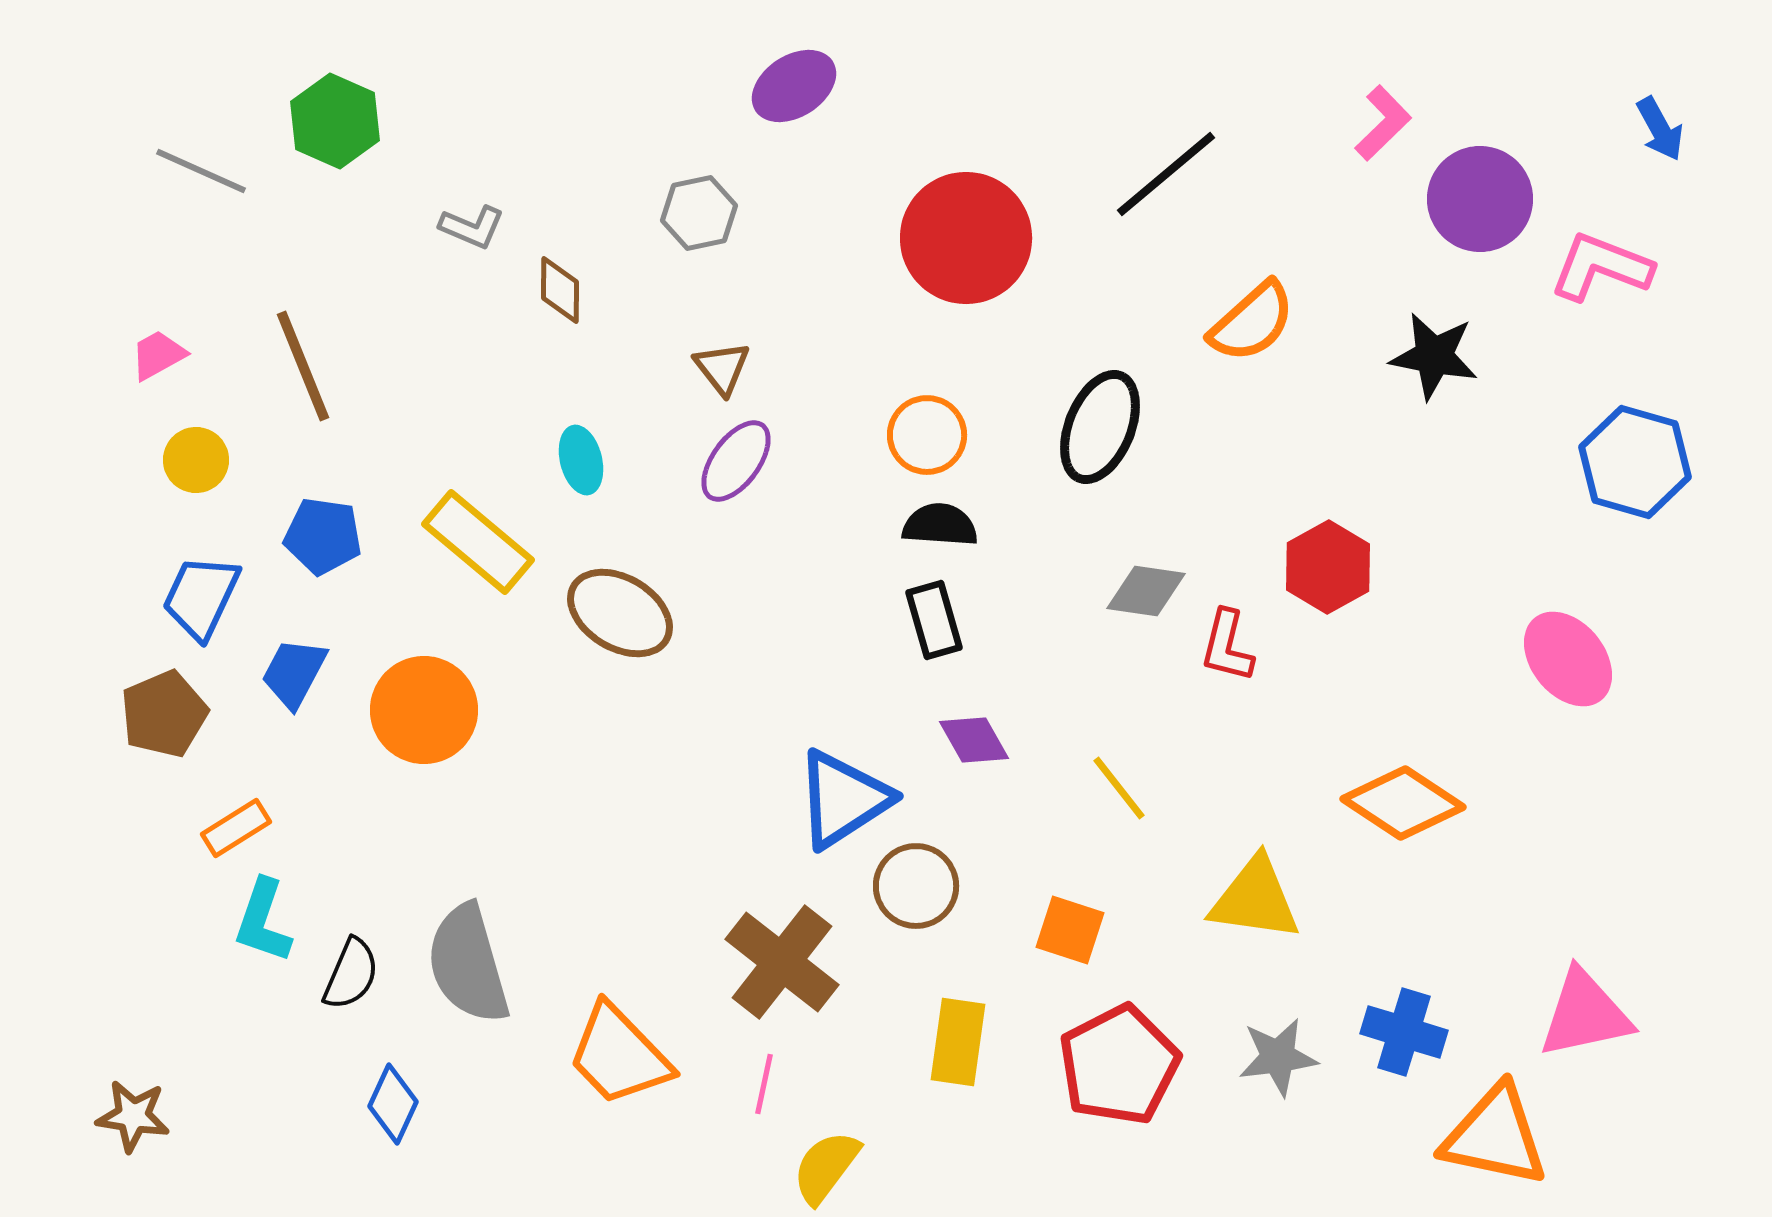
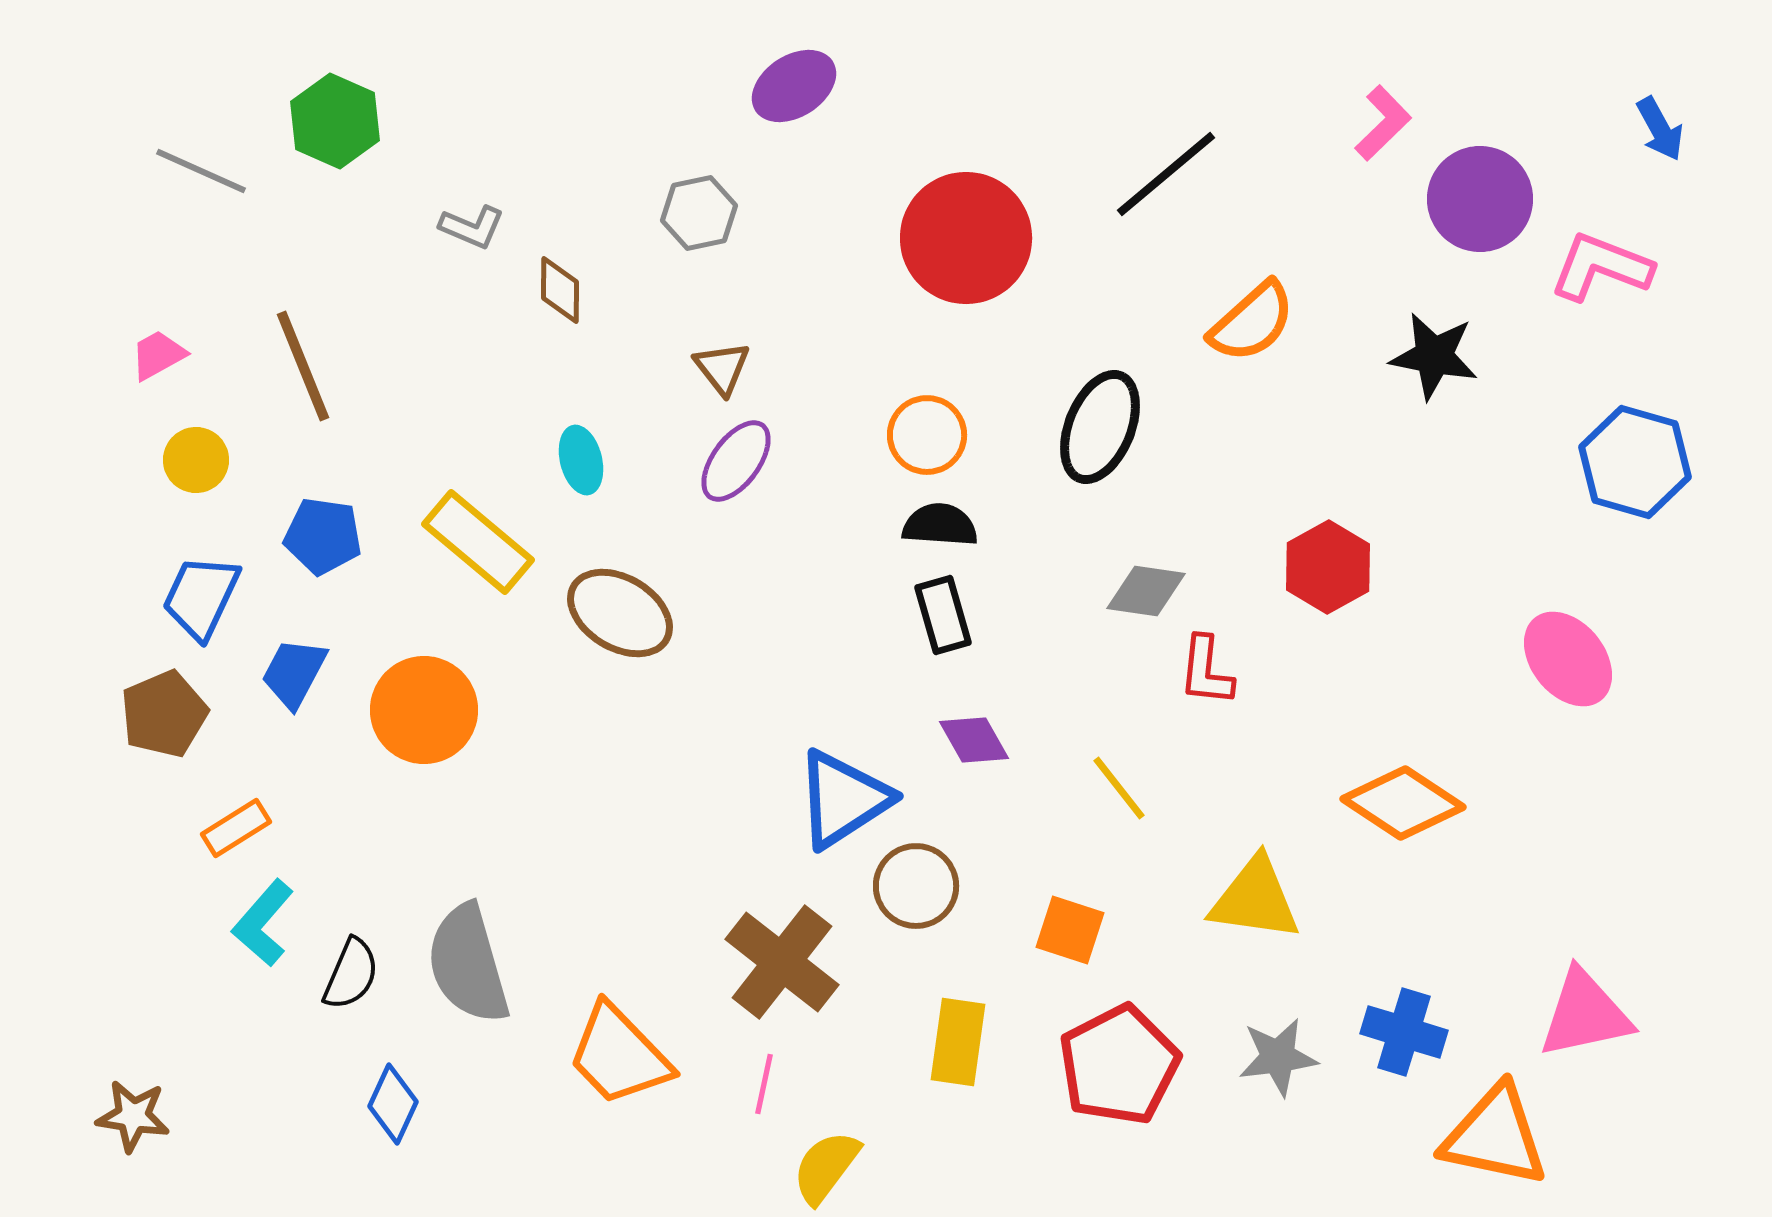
black rectangle at (934, 620): moved 9 px right, 5 px up
red L-shape at (1227, 646): moved 21 px left, 25 px down; rotated 8 degrees counterclockwise
cyan L-shape at (263, 921): moved 2 px down; rotated 22 degrees clockwise
